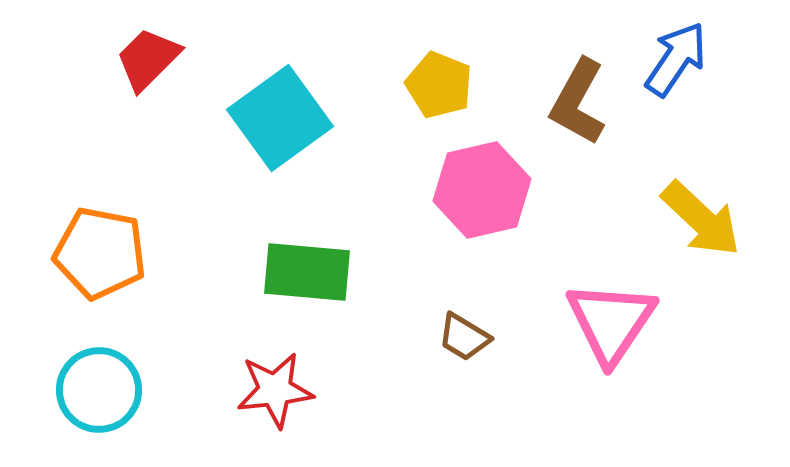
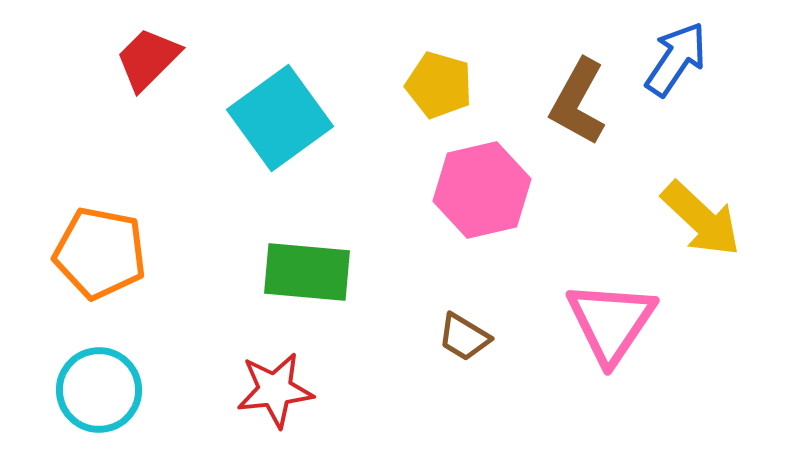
yellow pentagon: rotated 6 degrees counterclockwise
